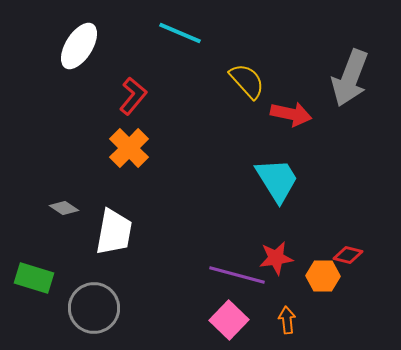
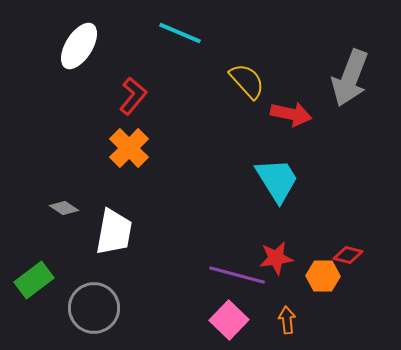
green rectangle: moved 2 px down; rotated 54 degrees counterclockwise
